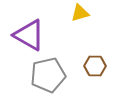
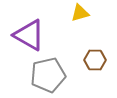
brown hexagon: moved 6 px up
